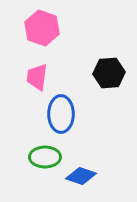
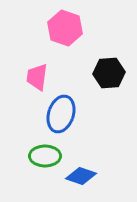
pink hexagon: moved 23 px right
blue ellipse: rotated 18 degrees clockwise
green ellipse: moved 1 px up
